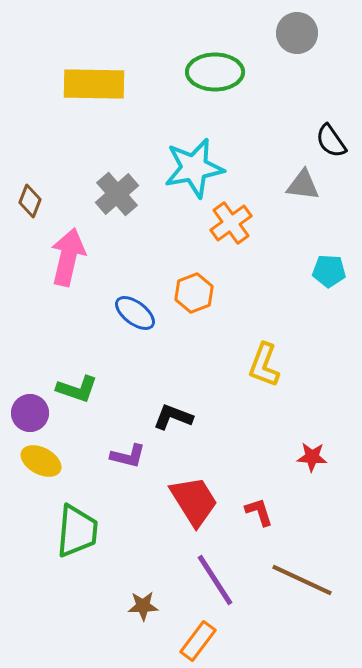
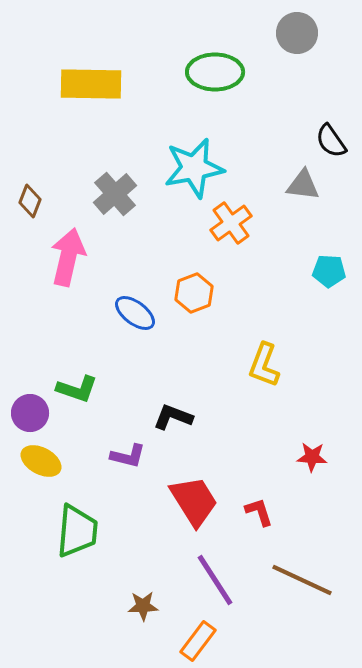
yellow rectangle: moved 3 px left
gray cross: moved 2 px left
